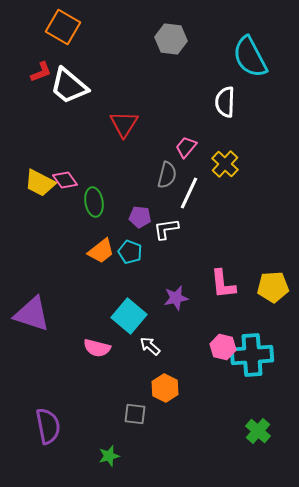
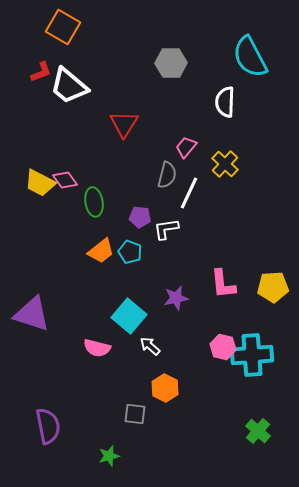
gray hexagon: moved 24 px down; rotated 8 degrees counterclockwise
